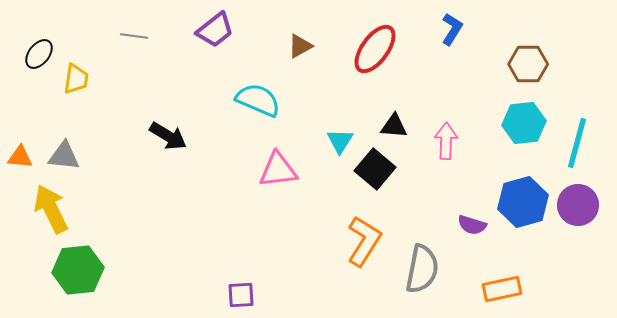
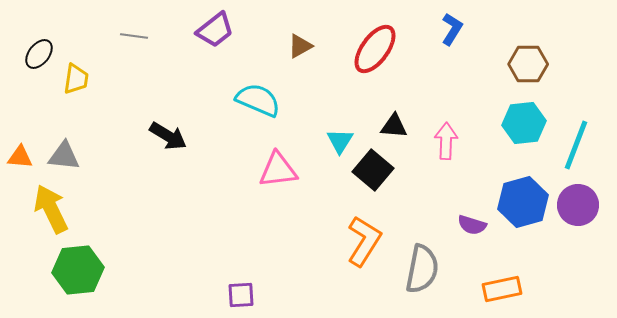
cyan line: moved 1 px left, 2 px down; rotated 6 degrees clockwise
black square: moved 2 px left, 1 px down
